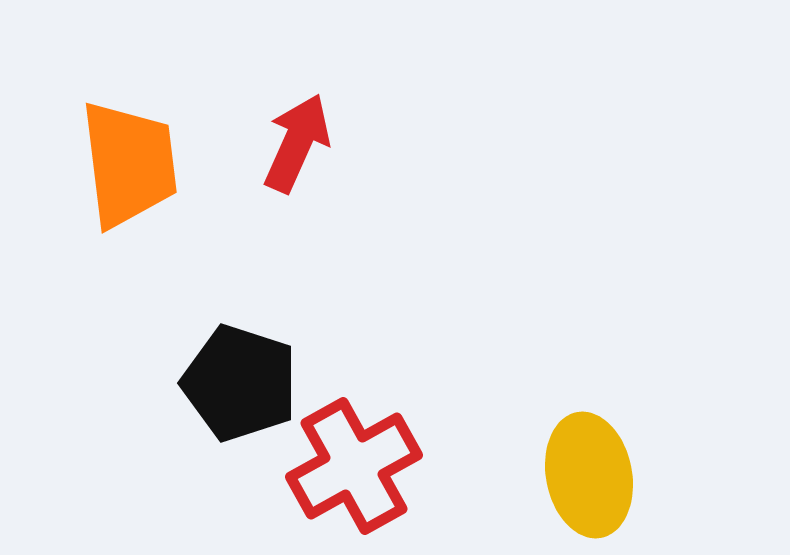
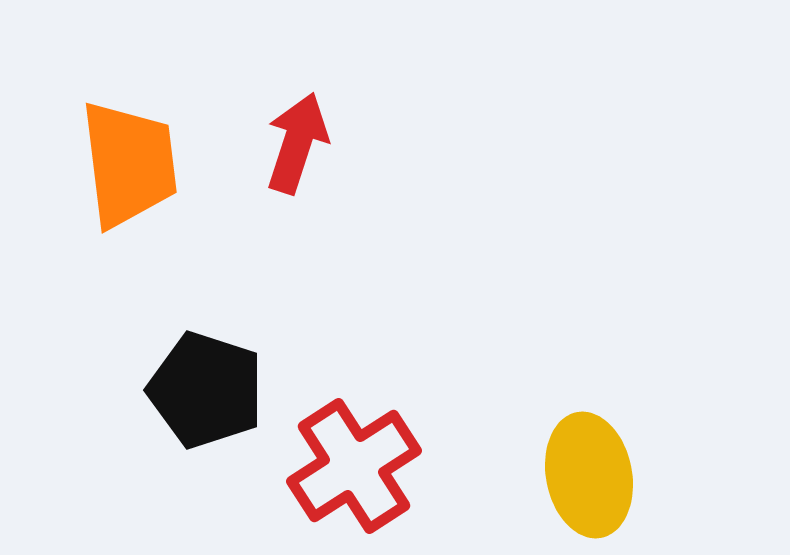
red arrow: rotated 6 degrees counterclockwise
black pentagon: moved 34 px left, 7 px down
red cross: rotated 4 degrees counterclockwise
